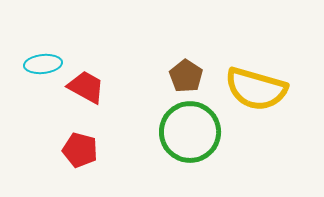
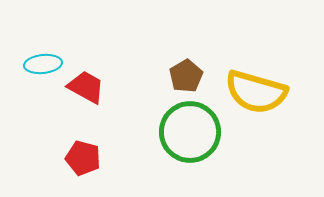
brown pentagon: rotated 8 degrees clockwise
yellow semicircle: moved 3 px down
red pentagon: moved 3 px right, 8 px down
